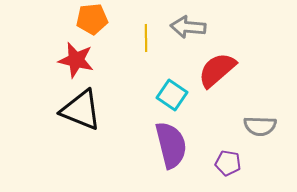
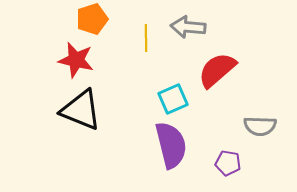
orange pentagon: rotated 12 degrees counterclockwise
cyan square: moved 1 px right, 4 px down; rotated 32 degrees clockwise
